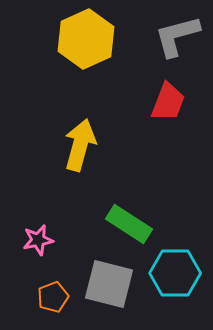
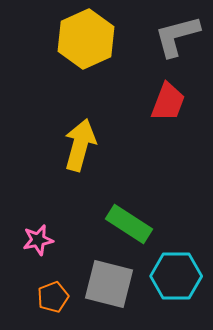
cyan hexagon: moved 1 px right, 3 px down
